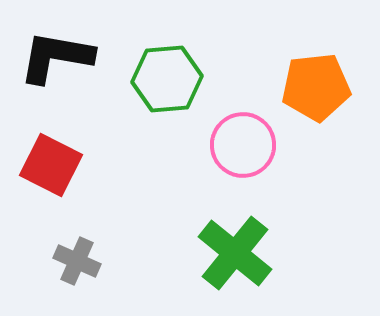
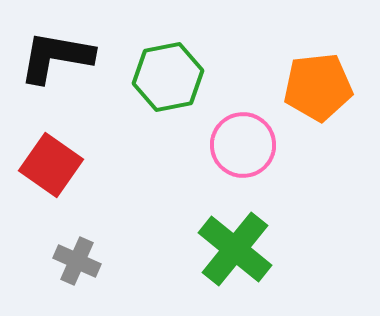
green hexagon: moved 1 px right, 2 px up; rotated 6 degrees counterclockwise
orange pentagon: moved 2 px right
red square: rotated 8 degrees clockwise
green cross: moved 4 px up
